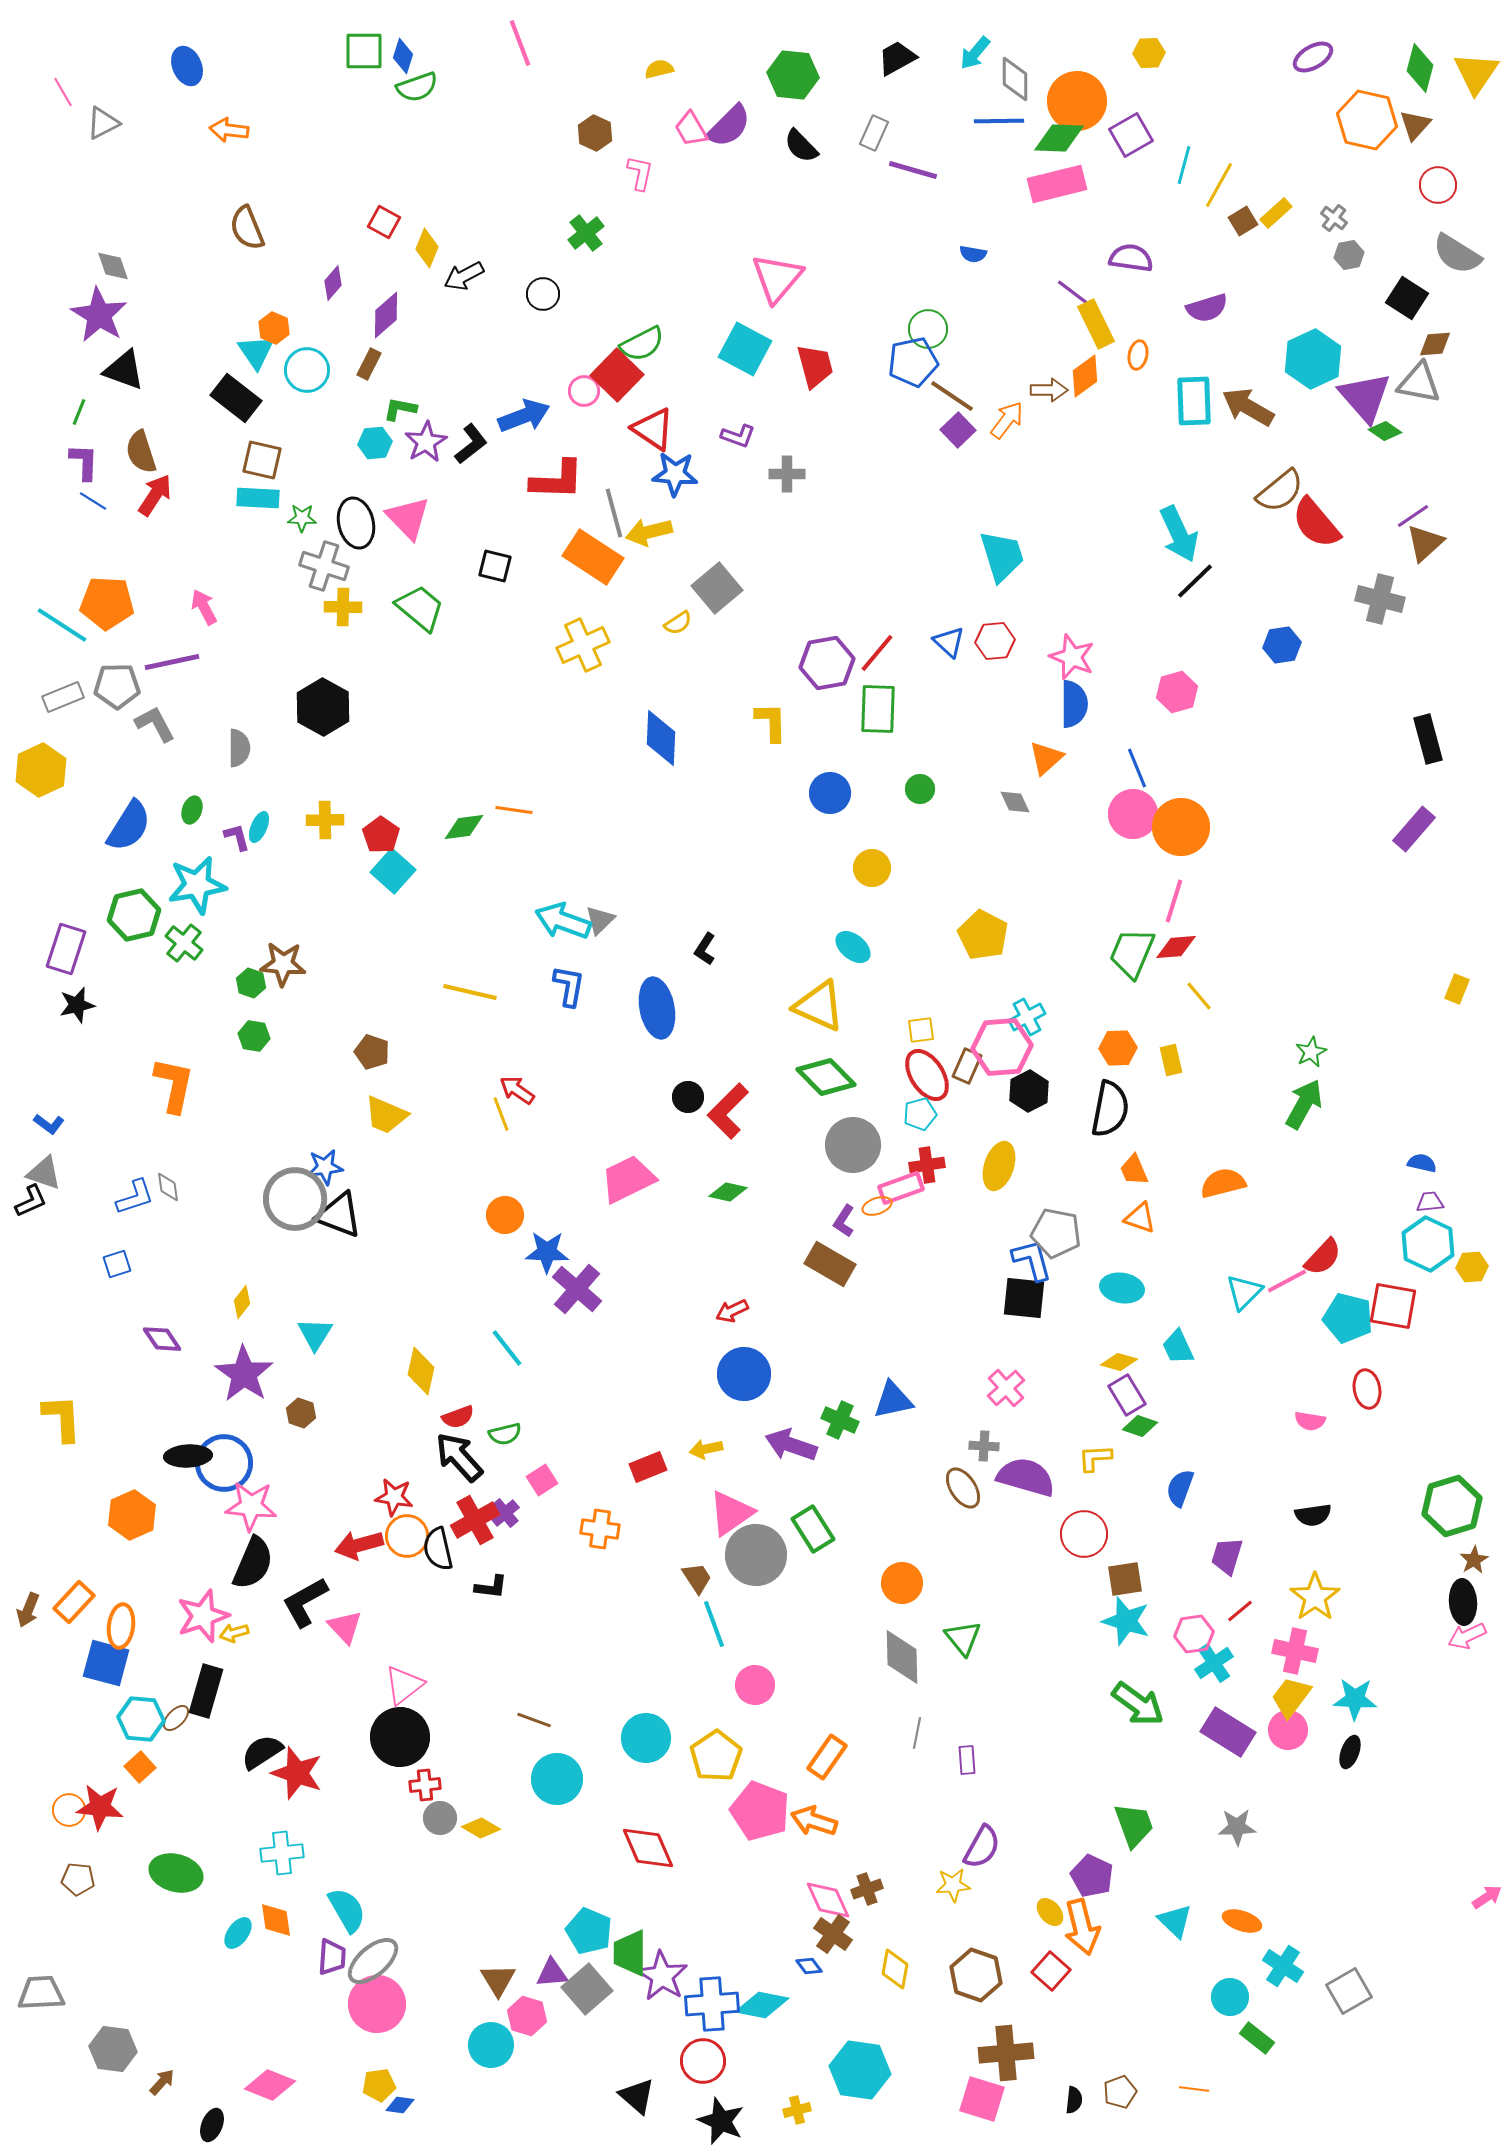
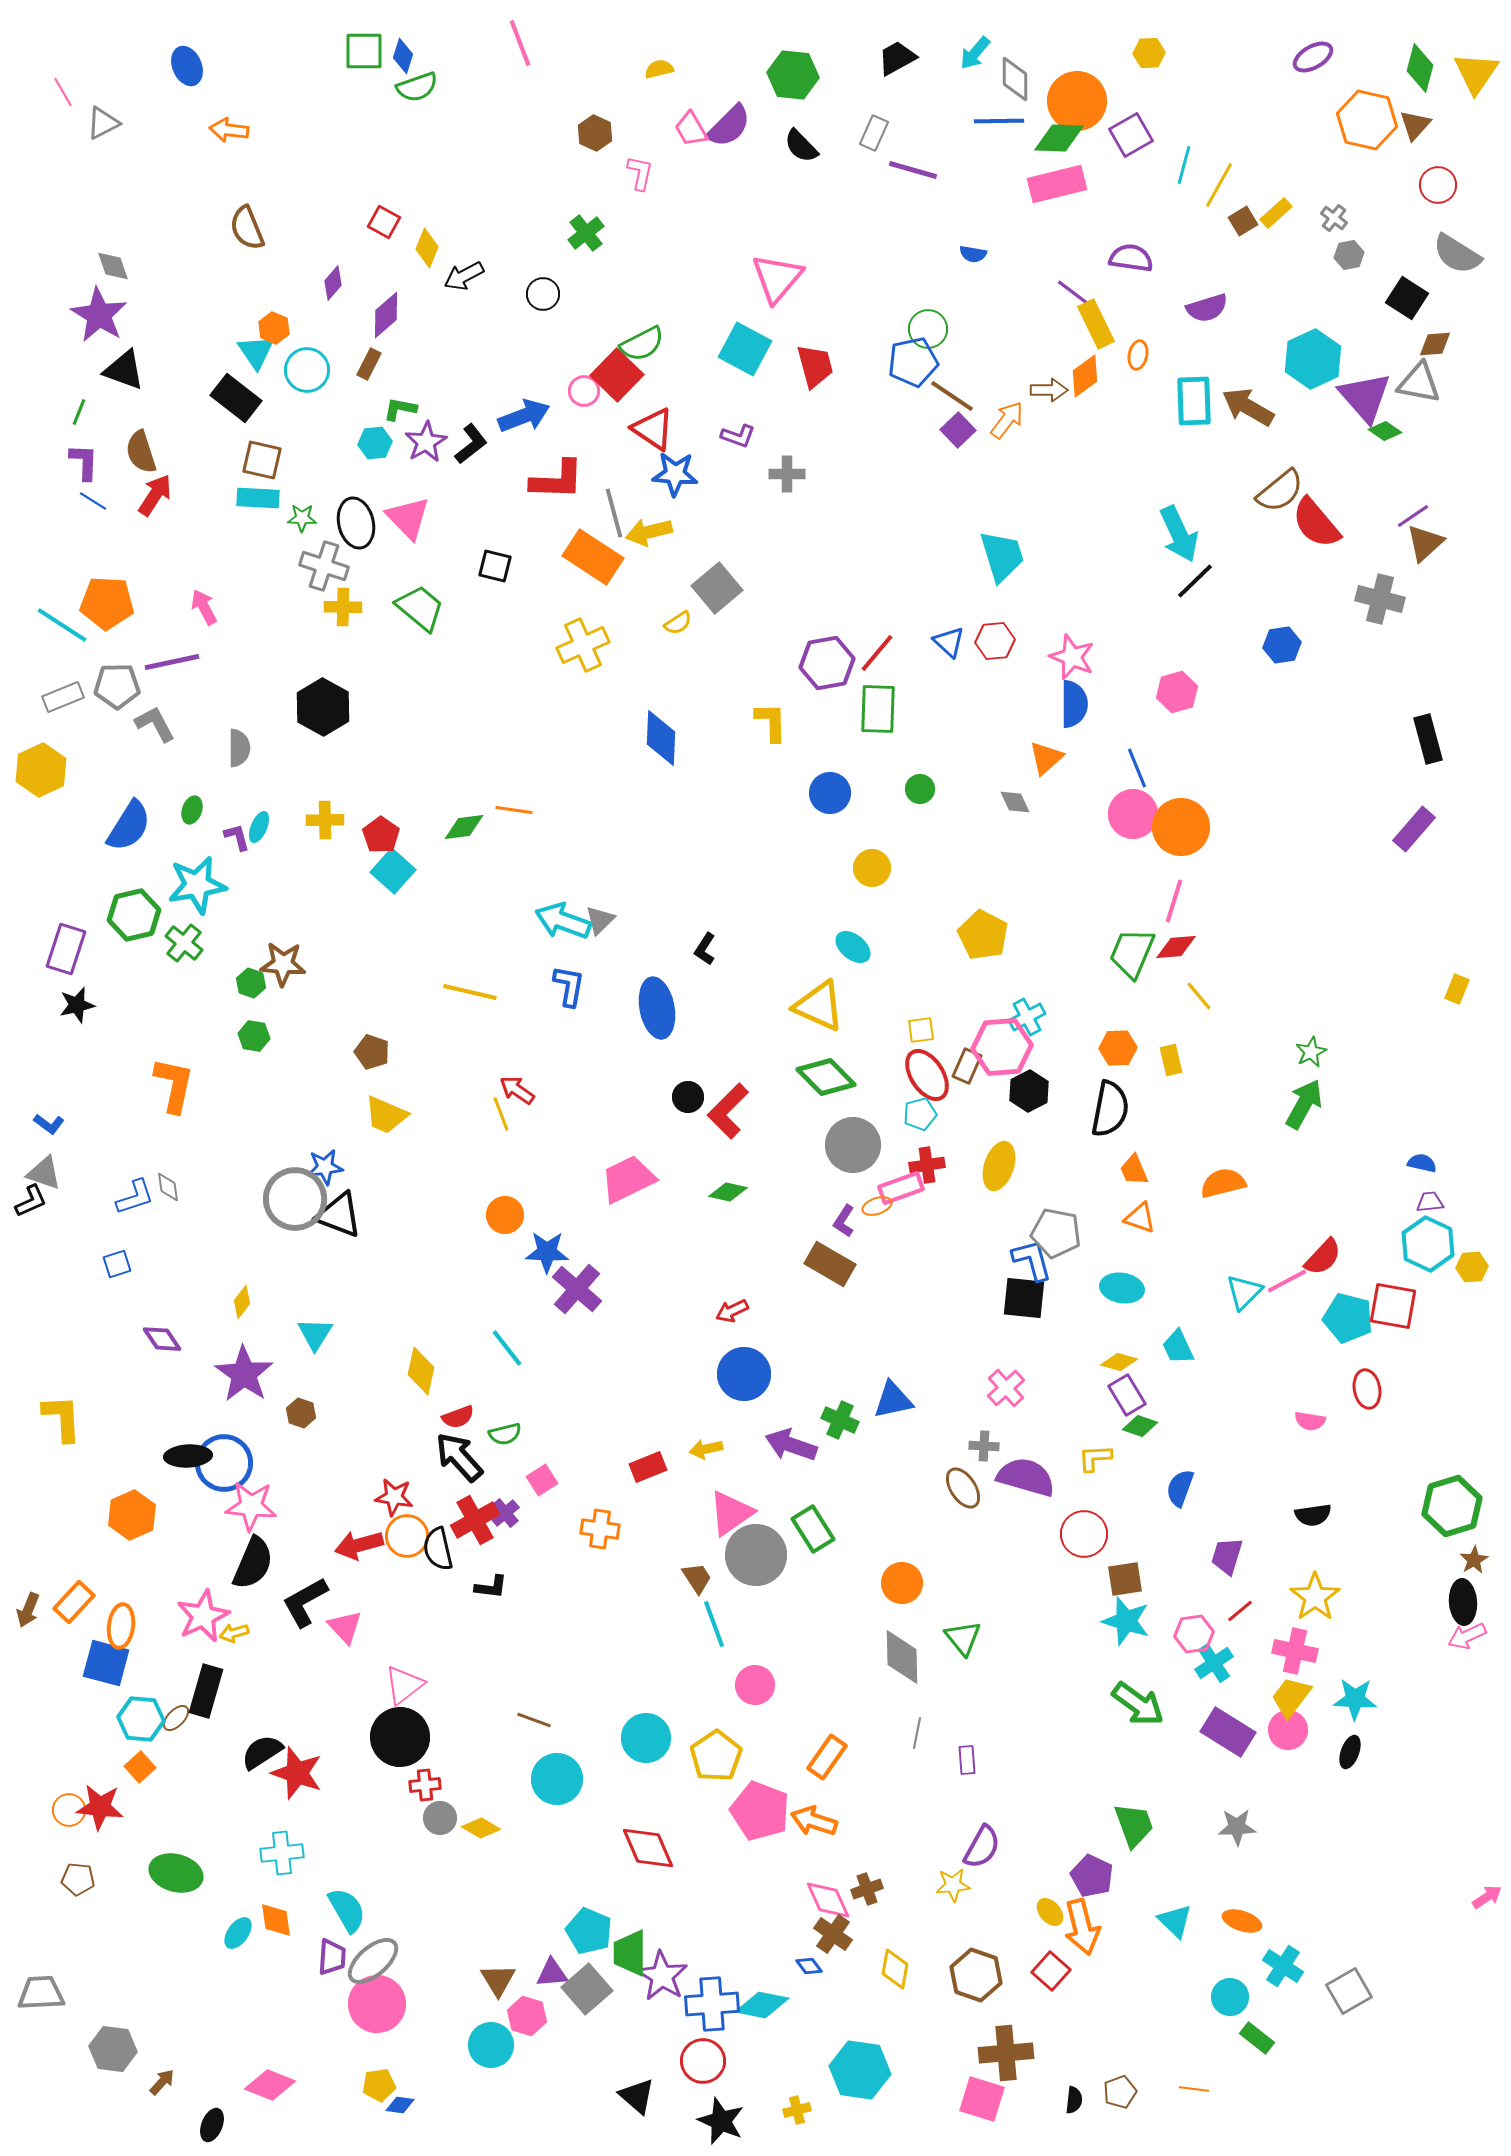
pink star at (203, 1616): rotated 6 degrees counterclockwise
